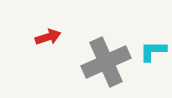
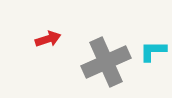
red arrow: moved 2 px down
